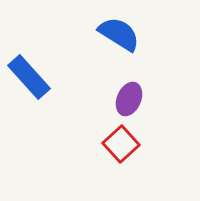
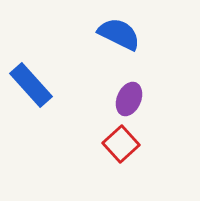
blue semicircle: rotated 6 degrees counterclockwise
blue rectangle: moved 2 px right, 8 px down
